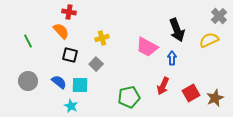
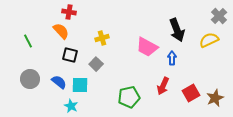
gray circle: moved 2 px right, 2 px up
